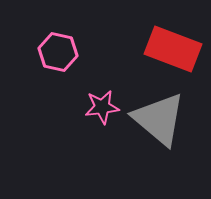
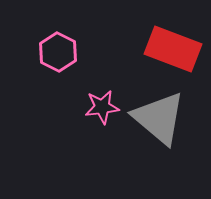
pink hexagon: rotated 15 degrees clockwise
gray triangle: moved 1 px up
